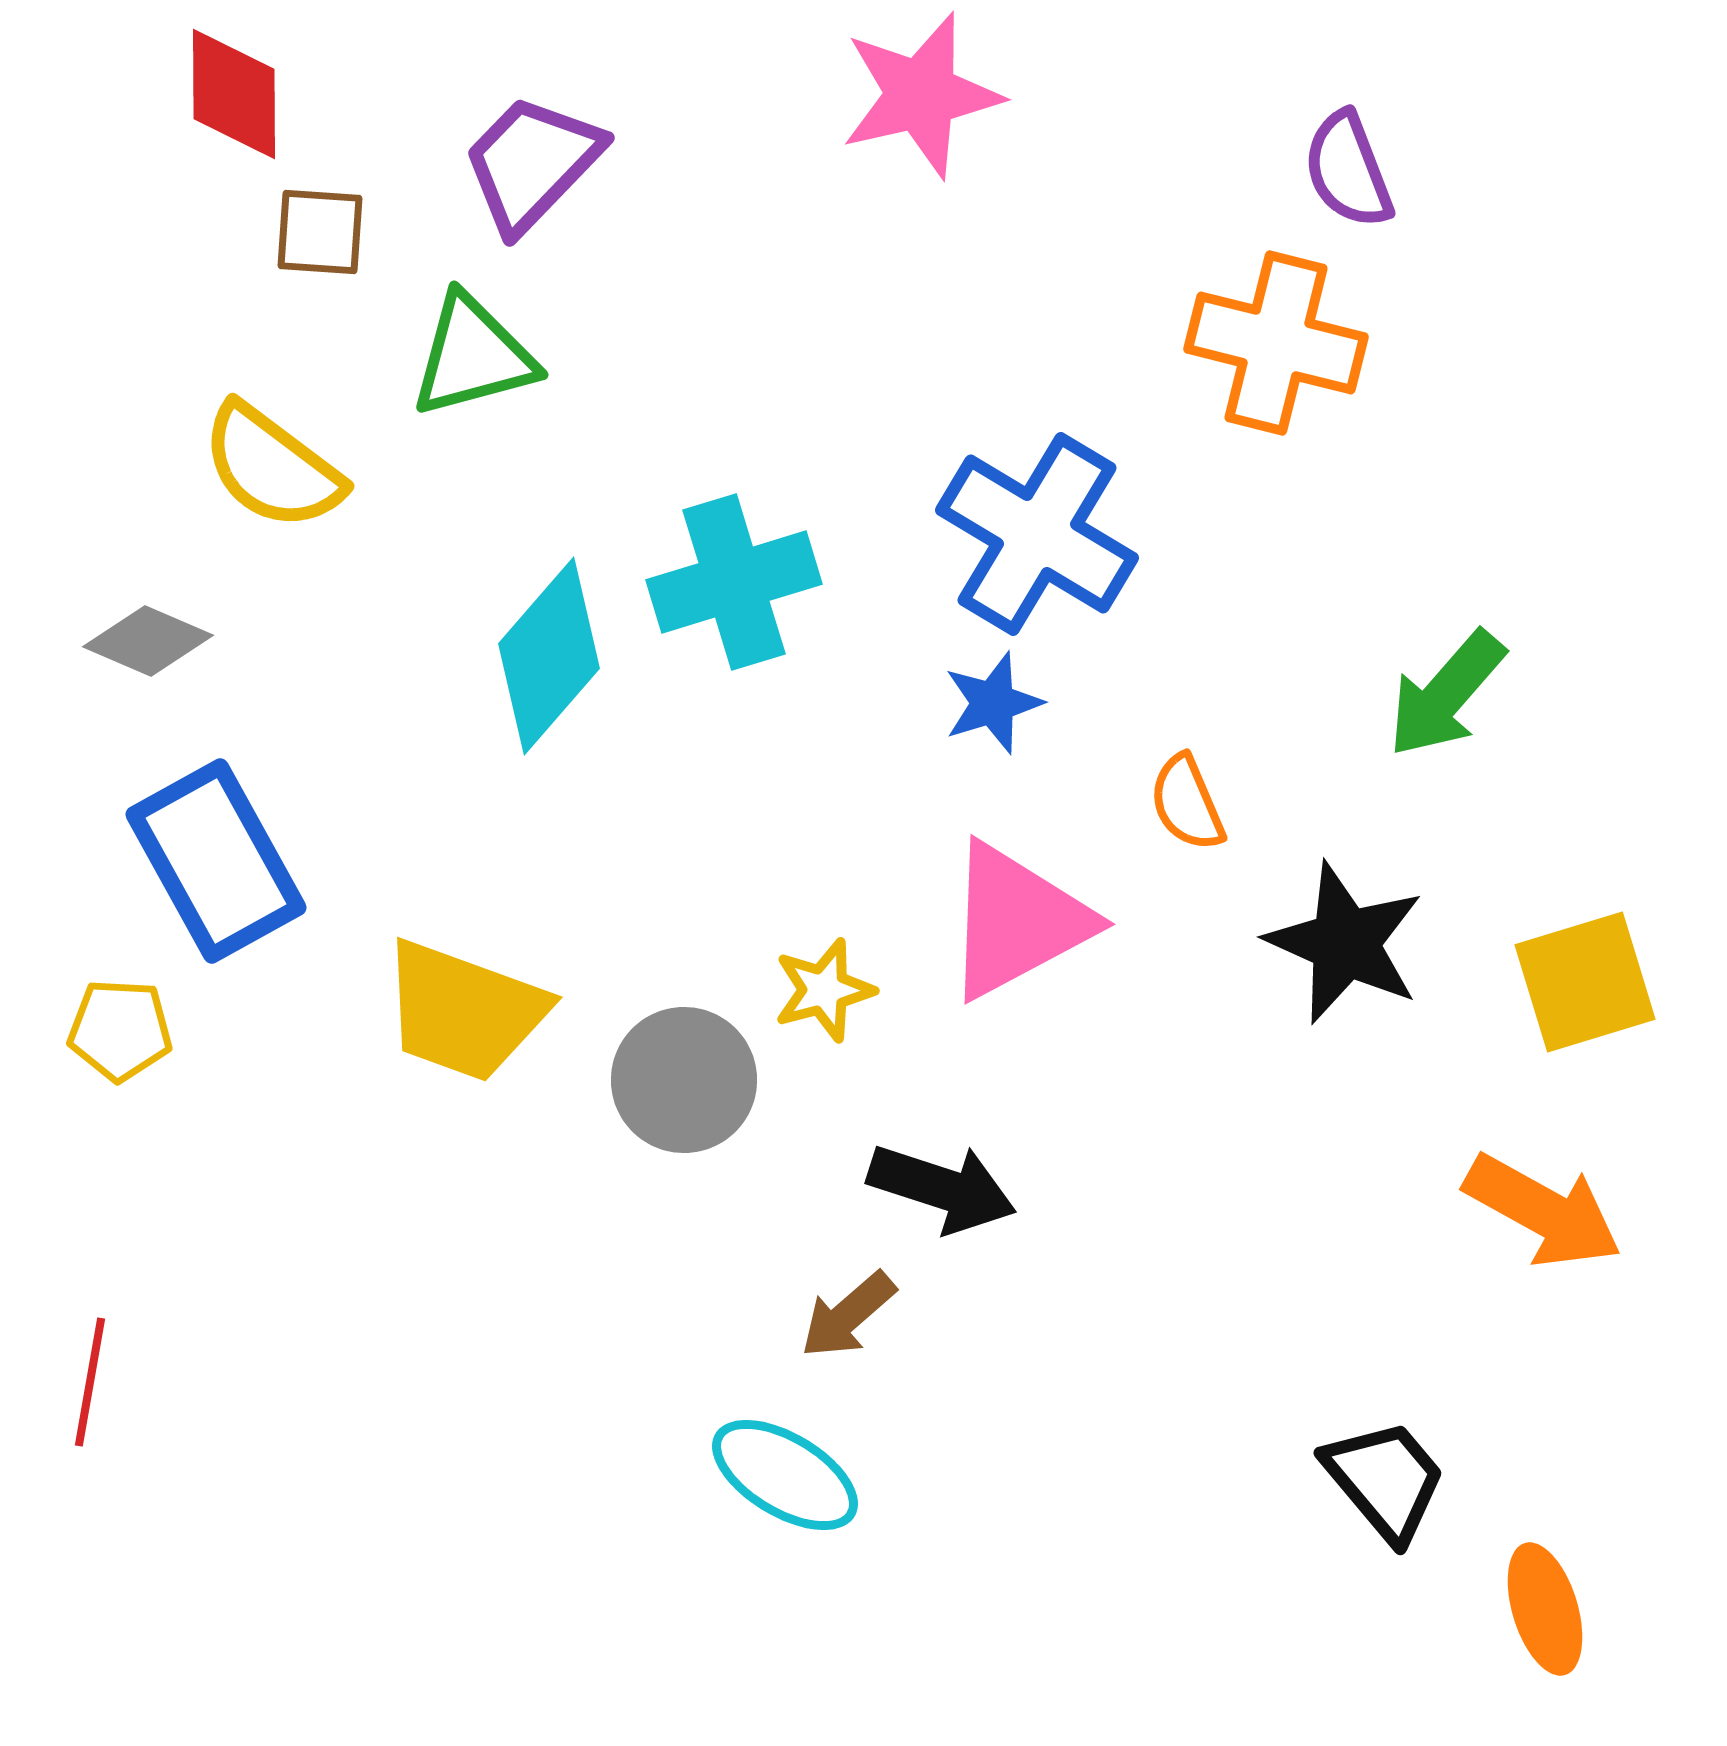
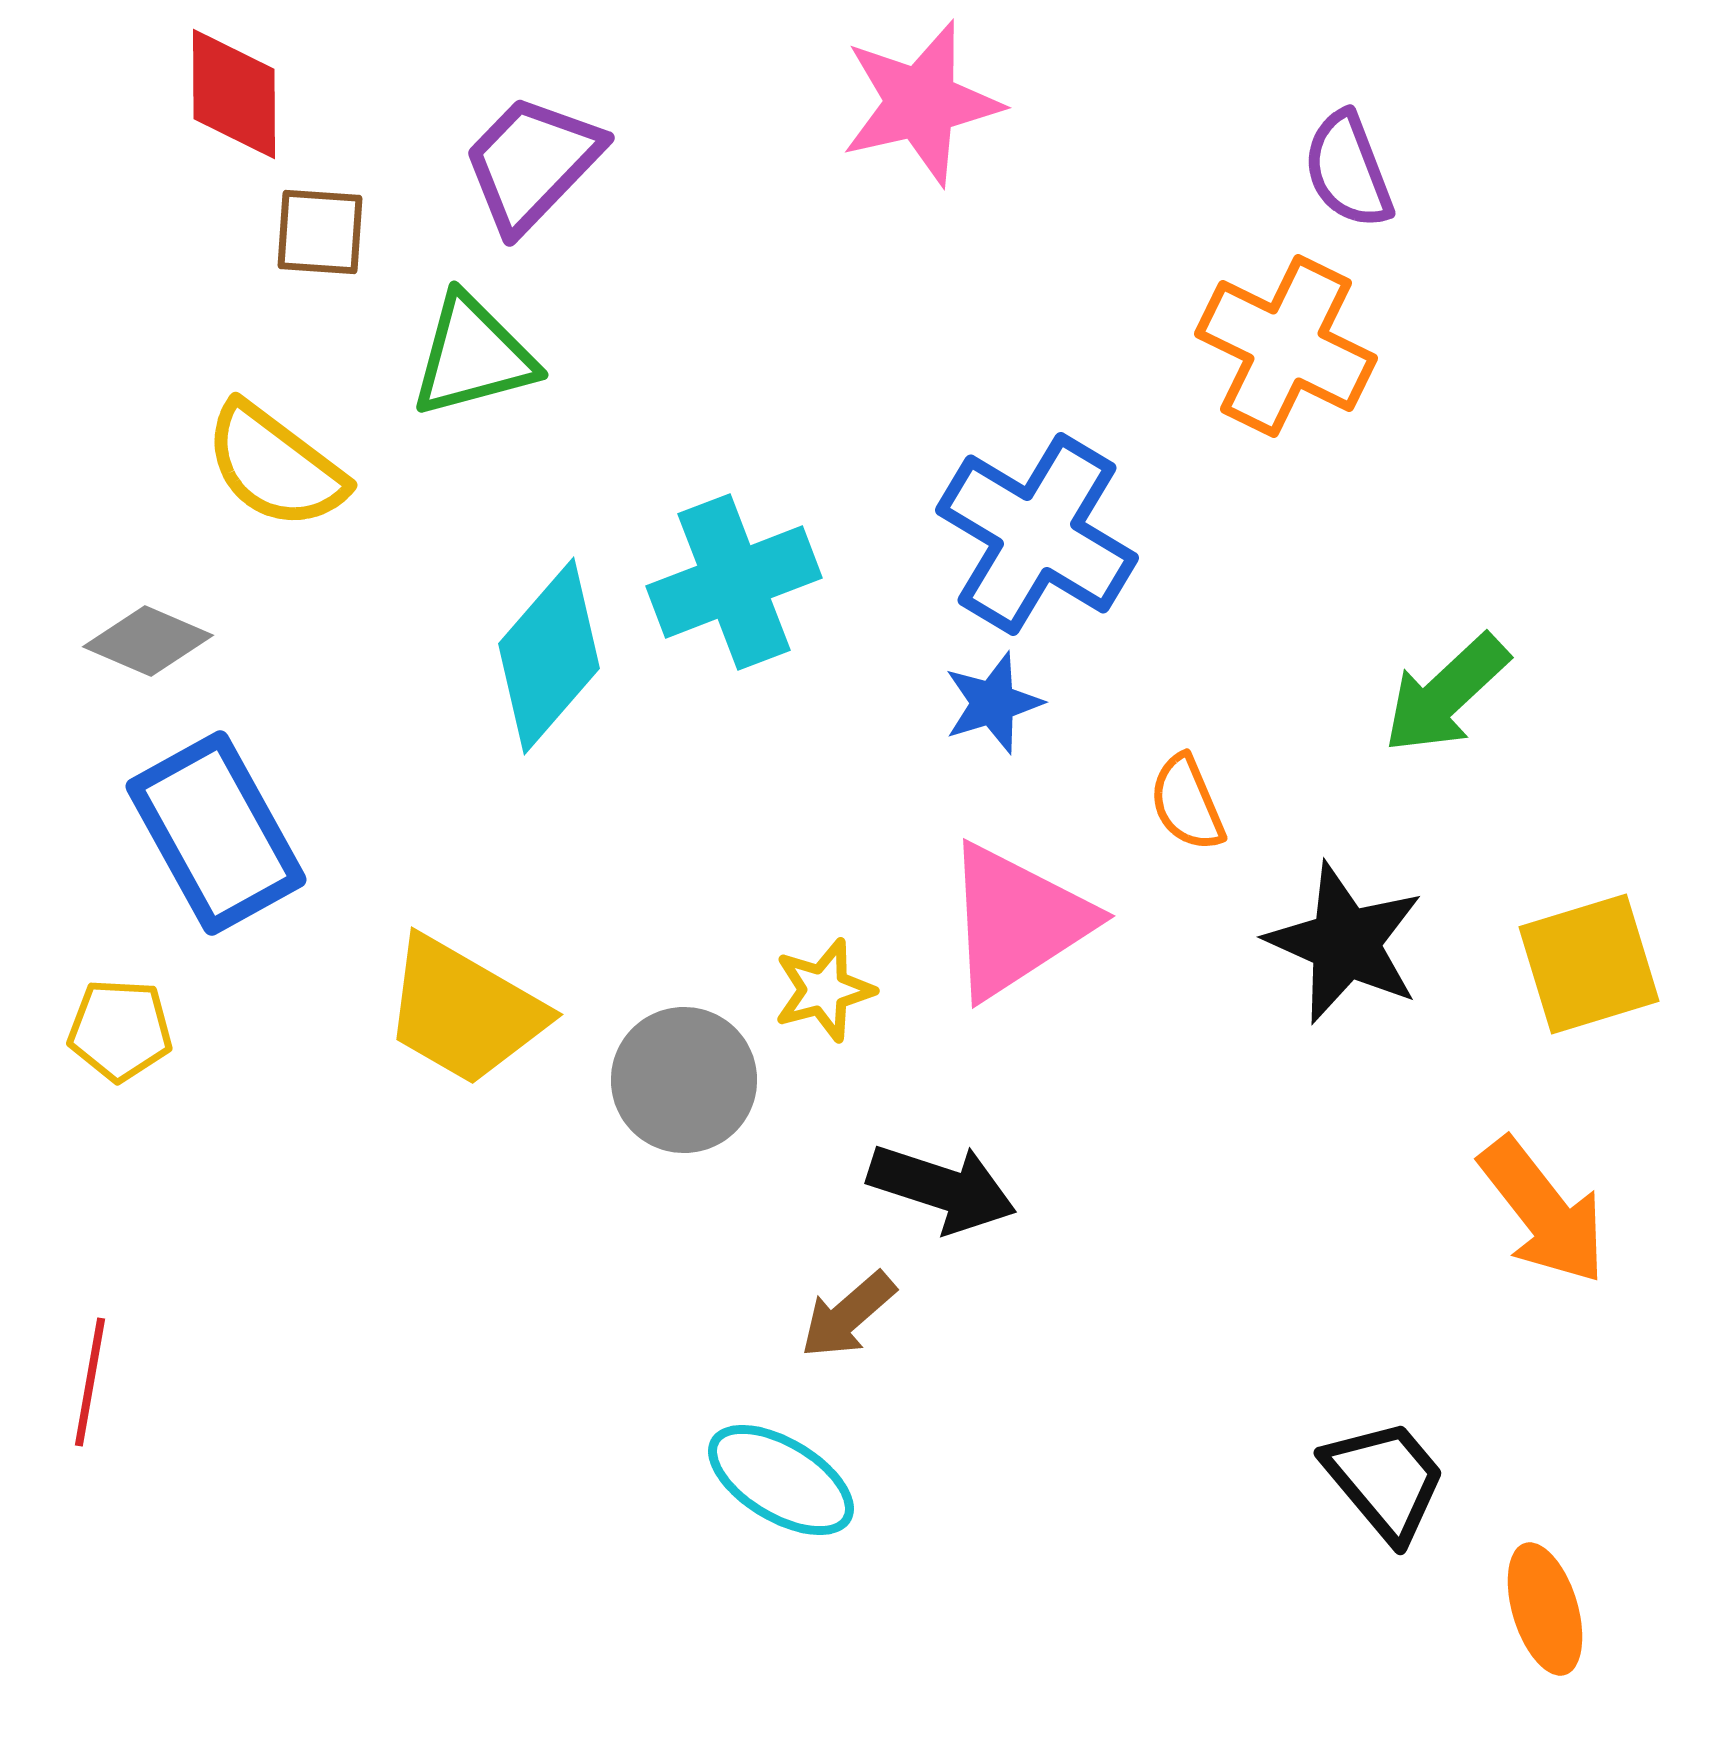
pink star: moved 8 px down
orange cross: moved 10 px right, 3 px down; rotated 12 degrees clockwise
yellow semicircle: moved 3 px right, 1 px up
cyan cross: rotated 4 degrees counterclockwise
green arrow: rotated 6 degrees clockwise
blue rectangle: moved 28 px up
pink triangle: rotated 5 degrees counterclockwise
yellow square: moved 4 px right, 18 px up
yellow trapezoid: rotated 10 degrees clockwise
orange arrow: rotated 23 degrees clockwise
cyan ellipse: moved 4 px left, 5 px down
